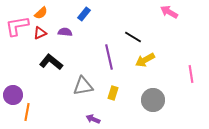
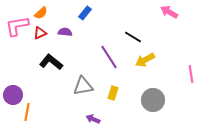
blue rectangle: moved 1 px right, 1 px up
purple line: rotated 20 degrees counterclockwise
